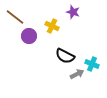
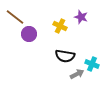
purple star: moved 8 px right, 5 px down
yellow cross: moved 8 px right
purple circle: moved 2 px up
black semicircle: rotated 18 degrees counterclockwise
